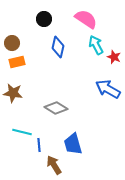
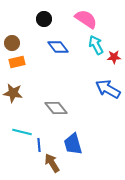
blue diamond: rotated 50 degrees counterclockwise
red star: rotated 24 degrees counterclockwise
gray diamond: rotated 20 degrees clockwise
brown arrow: moved 2 px left, 2 px up
